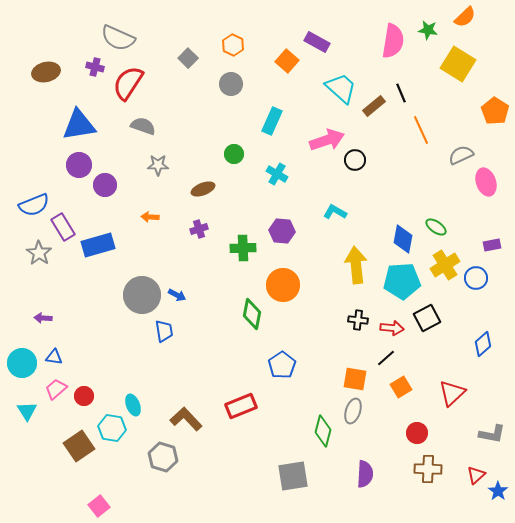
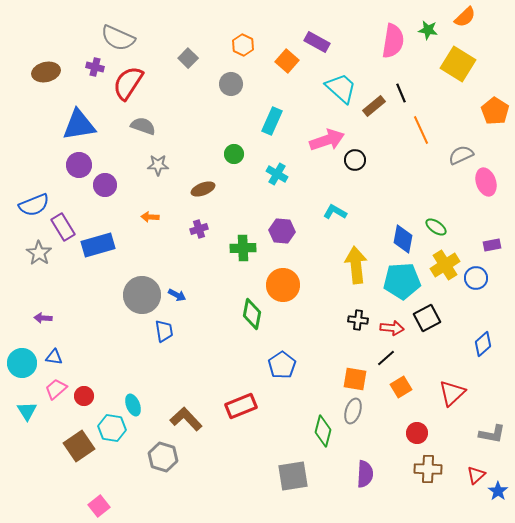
orange hexagon at (233, 45): moved 10 px right
